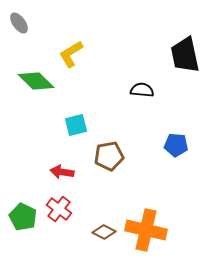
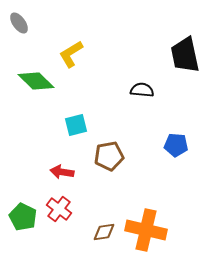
brown diamond: rotated 35 degrees counterclockwise
